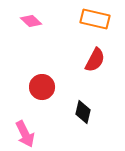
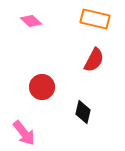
red semicircle: moved 1 px left
pink arrow: moved 1 px left, 1 px up; rotated 12 degrees counterclockwise
